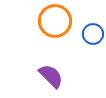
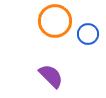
blue circle: moved 5 px left
